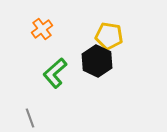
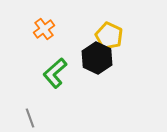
orange cross: moved 2 px right
yellow pentagon: rotated 16 degrees clockwise
black hexagon: moved 3 px up
